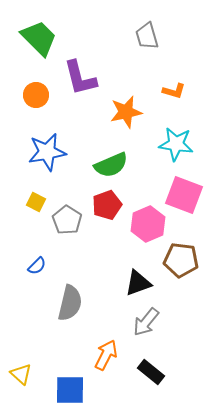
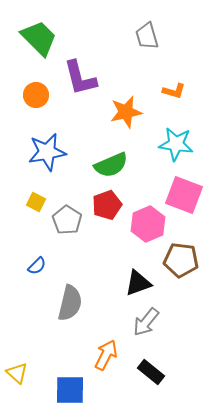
yellow triangle: moved 4 px left, 1 px up
